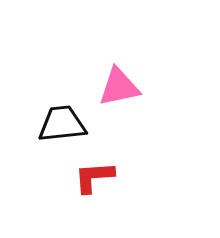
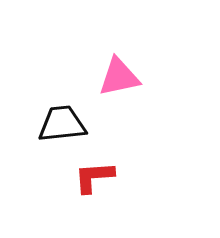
pink triangle: moved 10 px up
